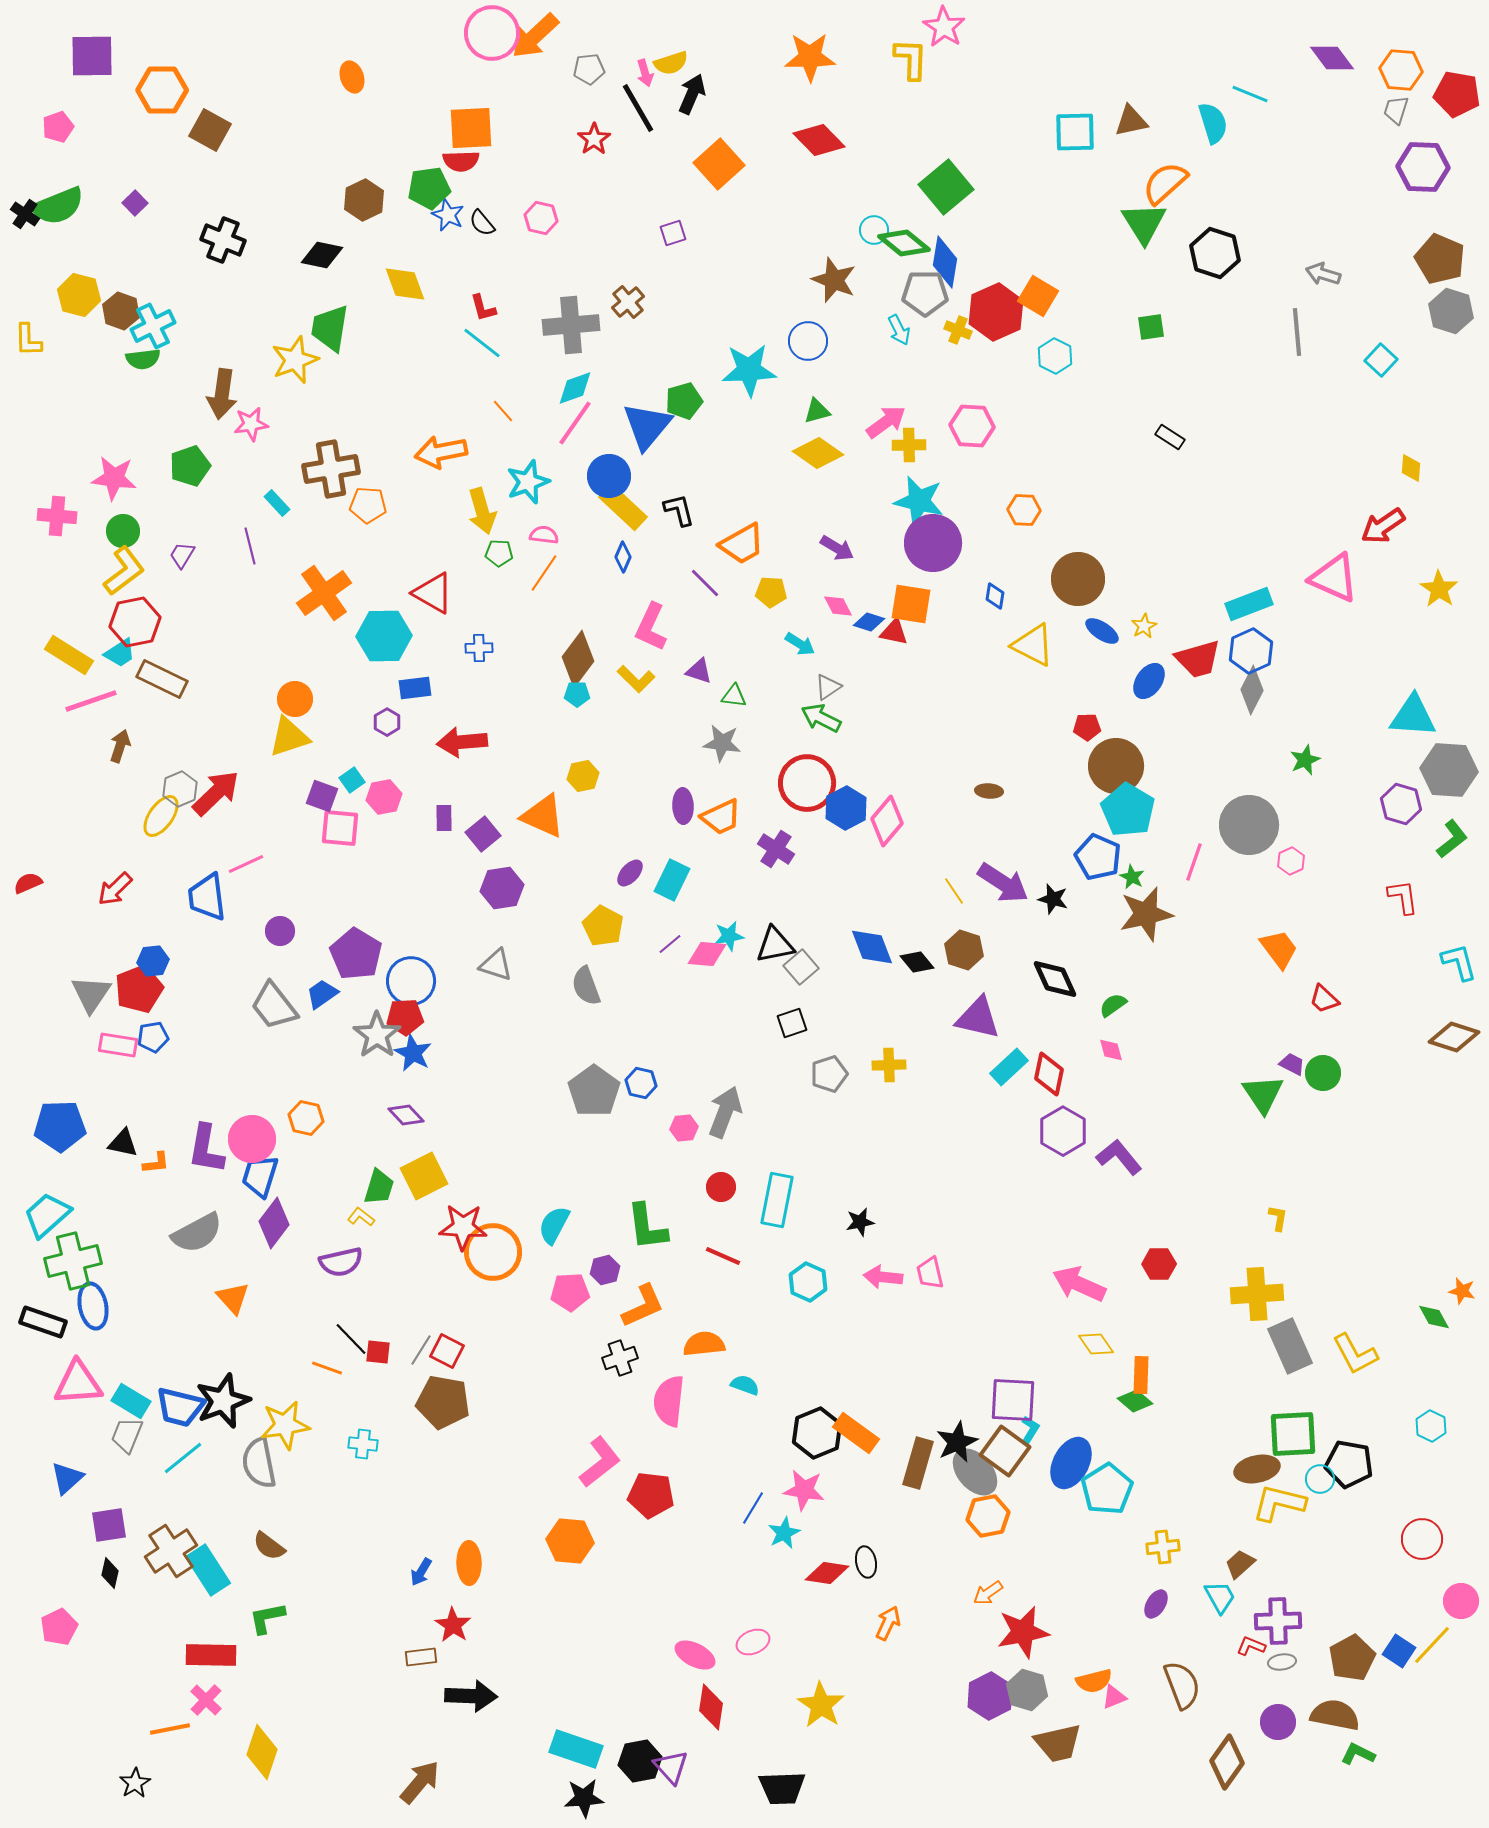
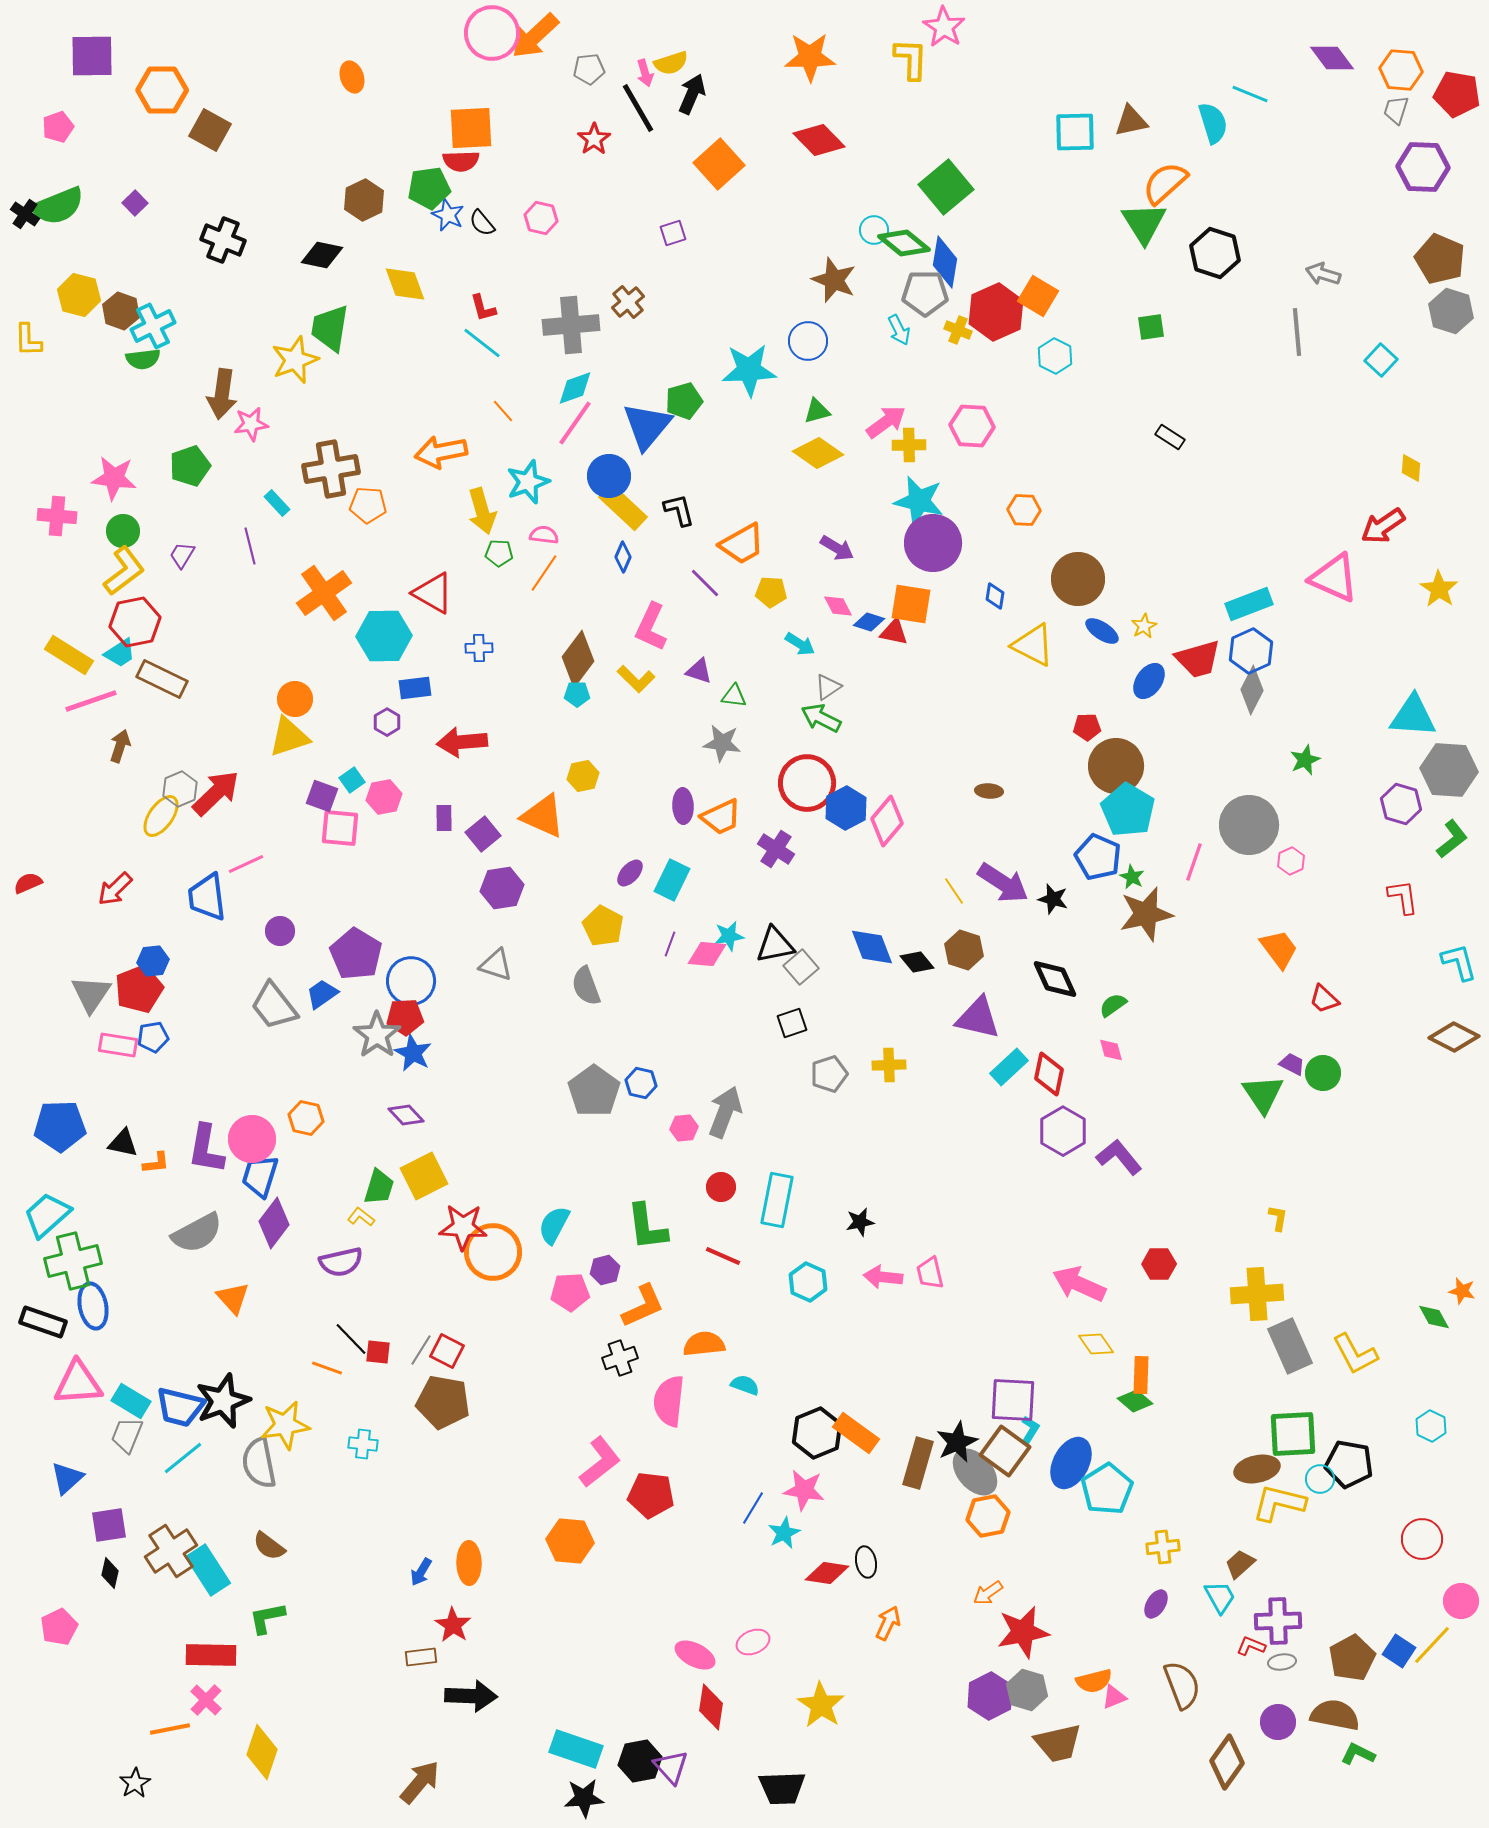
purple line at (670, 944): rotated 30 degrees counterclockwise
brown diamond at (1454, 1037): rotated 9 degrees clockwise
